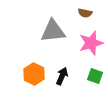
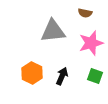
orange hexagon: moved 2 px left, 1 px up
